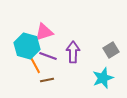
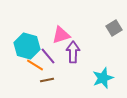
pink triangle: moved 17 px right, 3 px down
gray square: moved 3 px right, 22 px up
purple line: rotated 30 degrees clockwise
orange line: rotated 30 degrees counterclockwise
